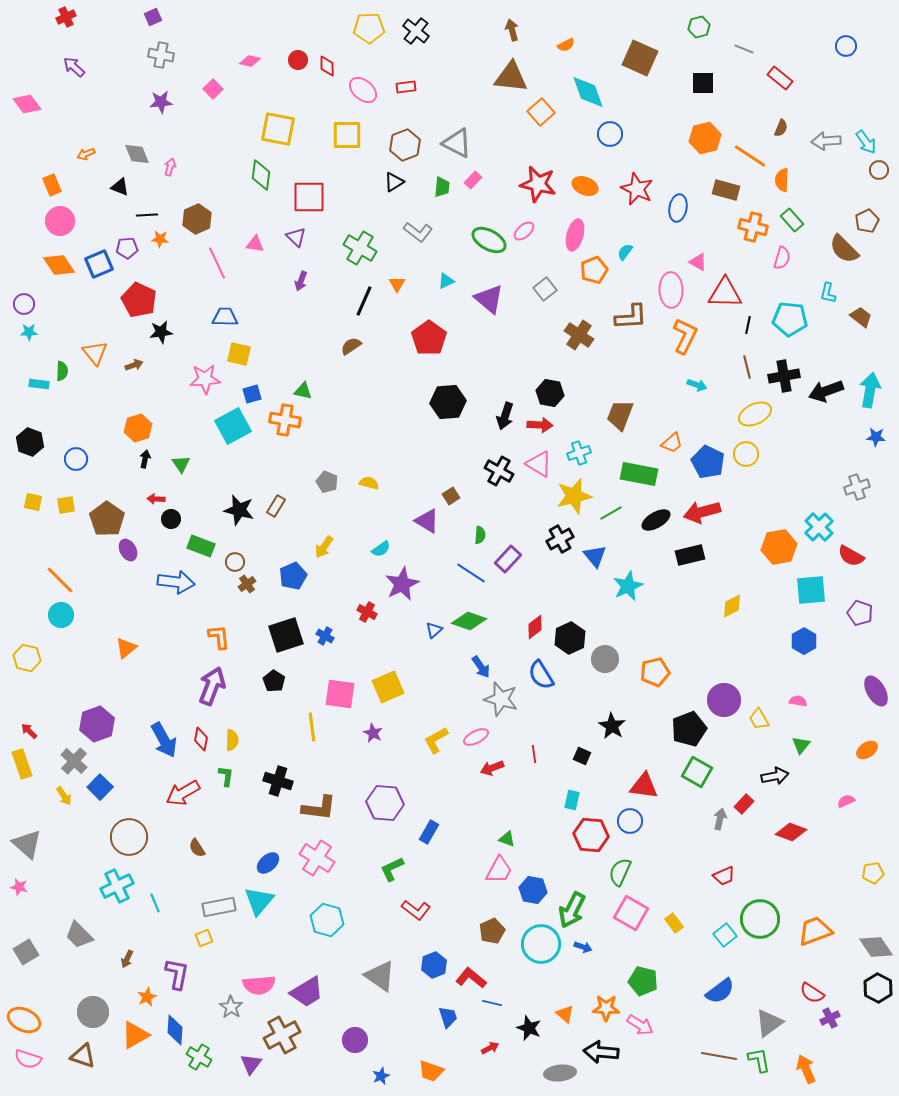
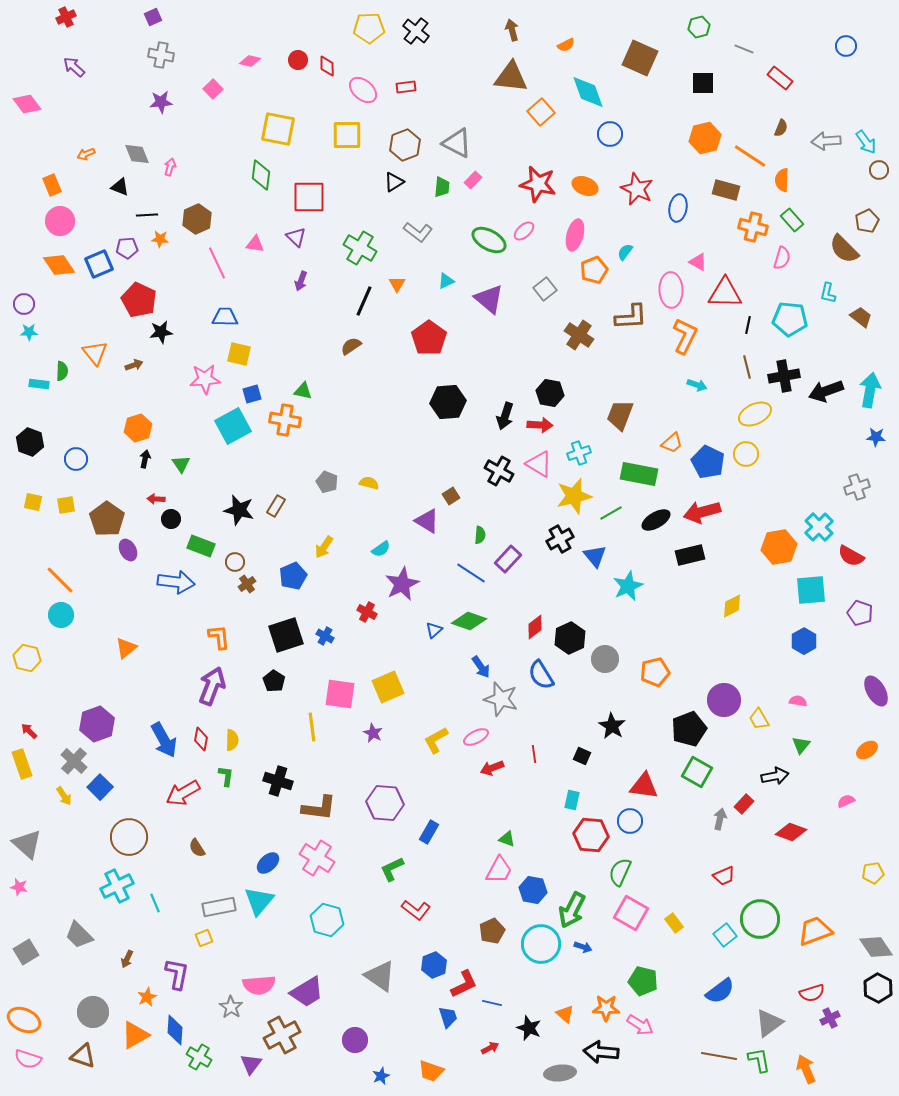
red L-shape at (471, 978): moved 7 px left, 6 px down; rotated 116 degrees clockwise
red semicircle at (812, 993): rotated 50 degrees counterclockwise
